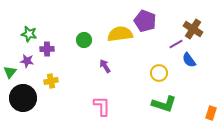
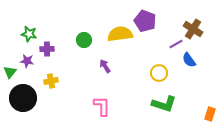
orange rectangle: moved 1 px left, 1 px down
